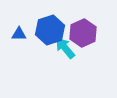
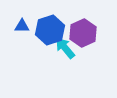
blue triangle: moved 3 px right, 8 px up
